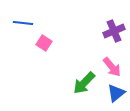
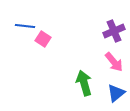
blue line: moved 2 px right, 3 px down
pink square: moved 1 px left, 4 px up
pink arrow: moved 2 px right, 5 px up
green arrow: rotated 120 degrees clockwise
